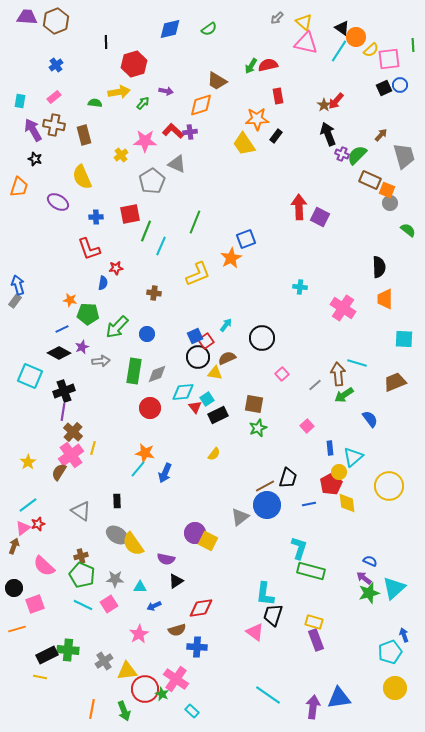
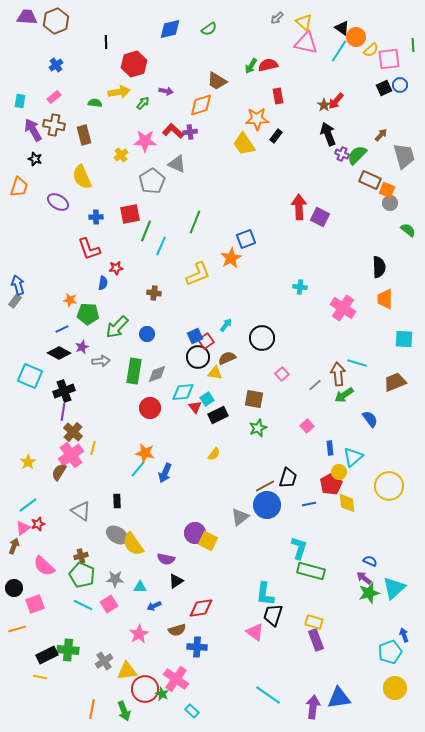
brown square at (254, 404): moved 5 px up
